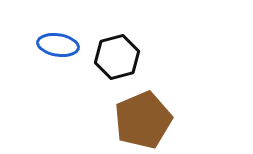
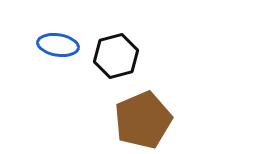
black hexagon: moved 1 px left, 1 px up
